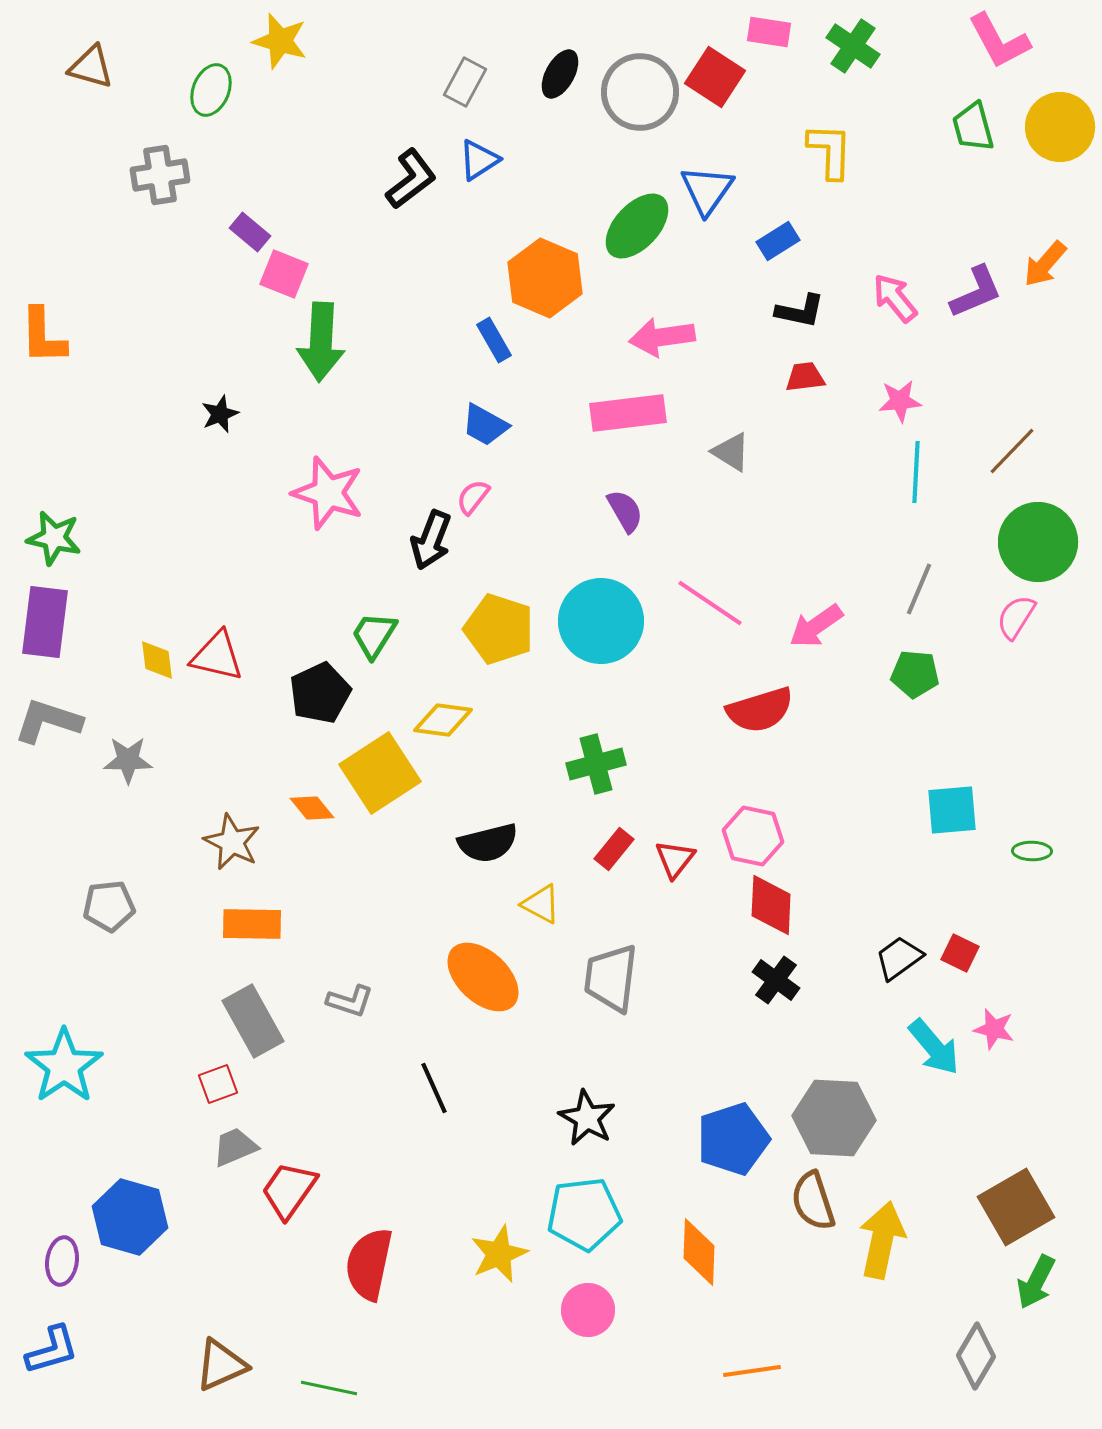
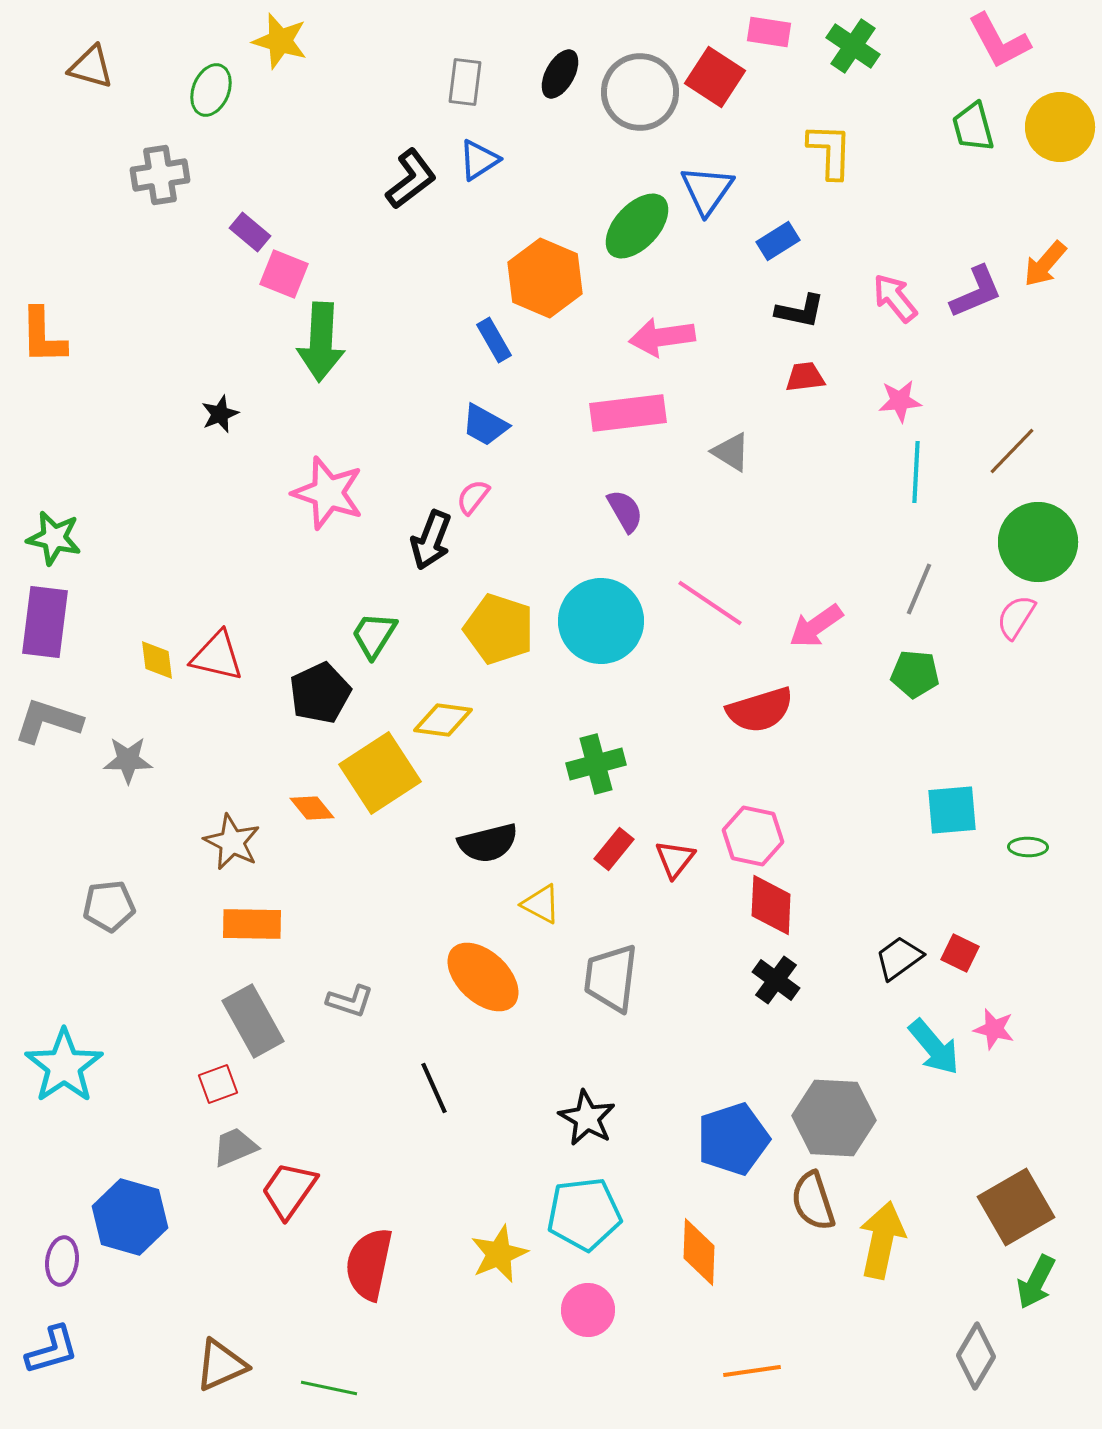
gray rectangle at (465, 82): rotated 21 degrees counterclockwise
green ellipse at (1032, 851): moved 4 px left, 4 px up
